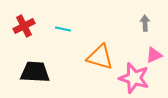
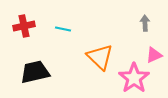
red cross: rotated 15 degrees clockwise
orange triangle: rotated 28 degrees clockwise
black trapezoid: rotated 16 degrees counterclockwise
pink star: rotated 20 degrees clockwise
